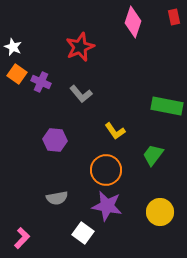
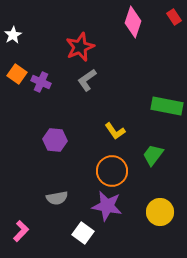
red rectangle: rotated 21 degrees counterclockwise
white star: moved 12 px up; rotated 18 degrees clockwise
gray L-shape: moved 6 px right, 14 px up; rotated 95 degrees clockwise
orange circle: moved 6 px right, 1 px down
pink L-shape: moved 1 px left, 7 px up
